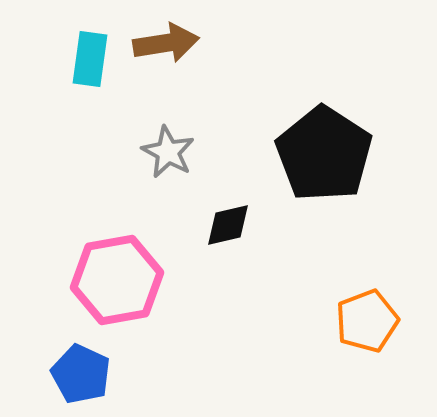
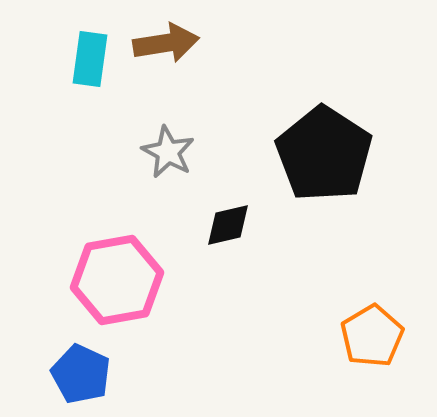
orange pentagon: moved 5 px right, 15 px down; rotated 10 degrees counterclockwise
